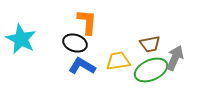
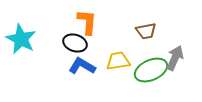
brown trapezoid: moved 4 px left, 13 px up
